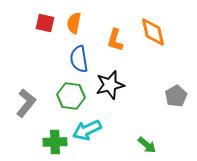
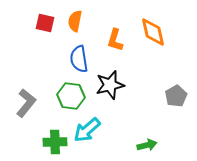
orange semicircle: moved 1 px right, 2 px up
cyan arrow: rotated 16 degrees counterclockwise
green arrow: rotated 54 degrees counterclockwise
